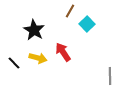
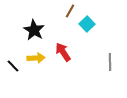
yellow arrow: moved 2 px left; rotated 18 degrees counterclockwise
black line: moved 1 px left, 3 px down
gray line: moved 14 px up
